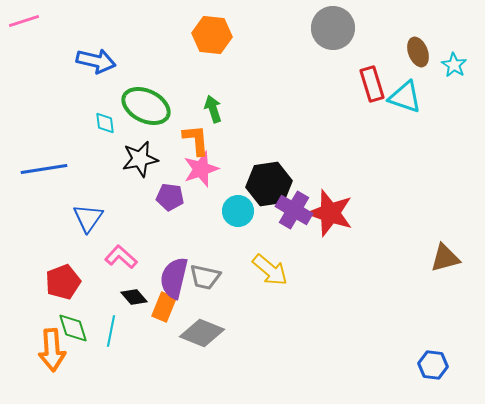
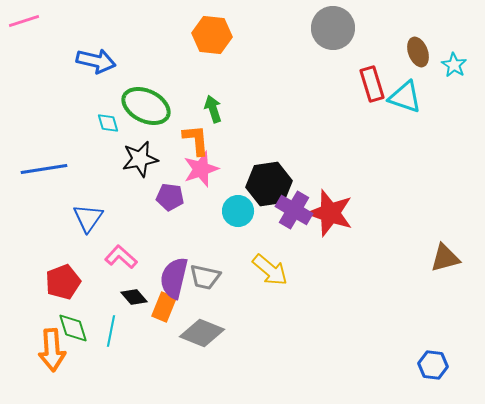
cyan diamond: moved 3 px right; rotated 10 degrees counterclockwise
